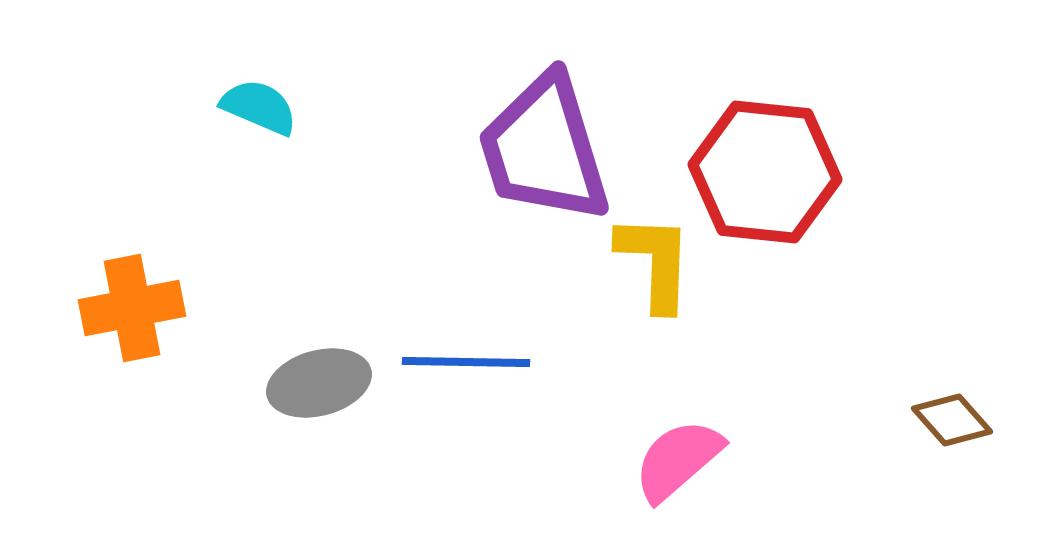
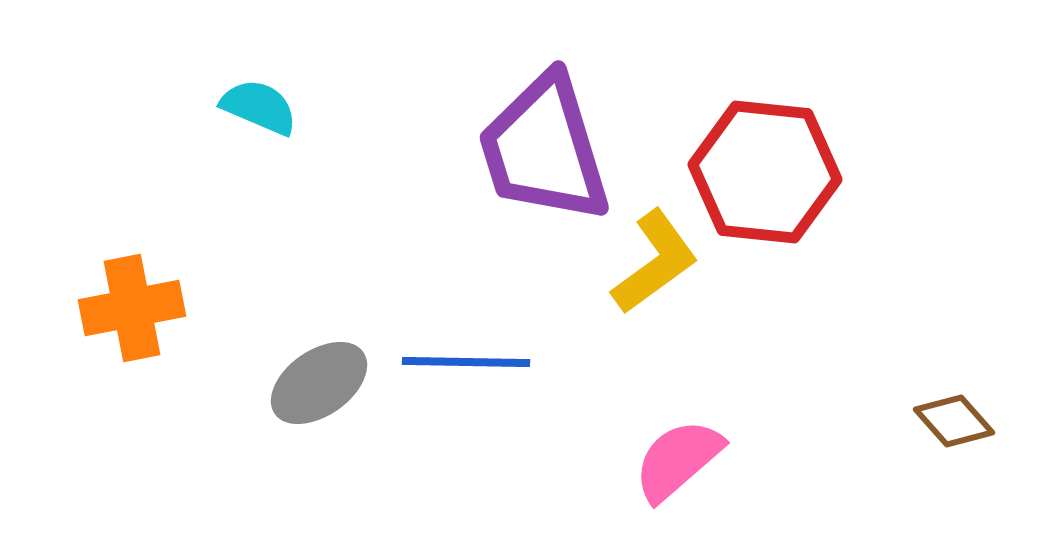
yellow L-shape: rotated 52 degrees clockwise
gray ellipse: rotated 20 degrees counterclockwise
brown diamond: moved 2 px right, 1 px down
